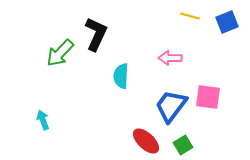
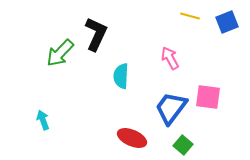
pink arrow: rotated 60 degrees clockwise
blue trapezoid: moved 2 px down
red ellipse: moved 14 px left, 3 px up; rotated 20 degrees counterclockwise
green square: rotated 18 degrees counterclockwise
